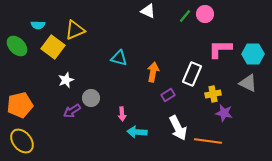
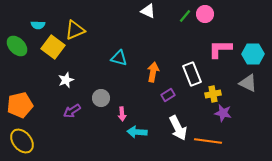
white rectangle: rotated 45 degrees counterclockwise
gray circle: moved 10 px right
purple star: moved 1 px left
